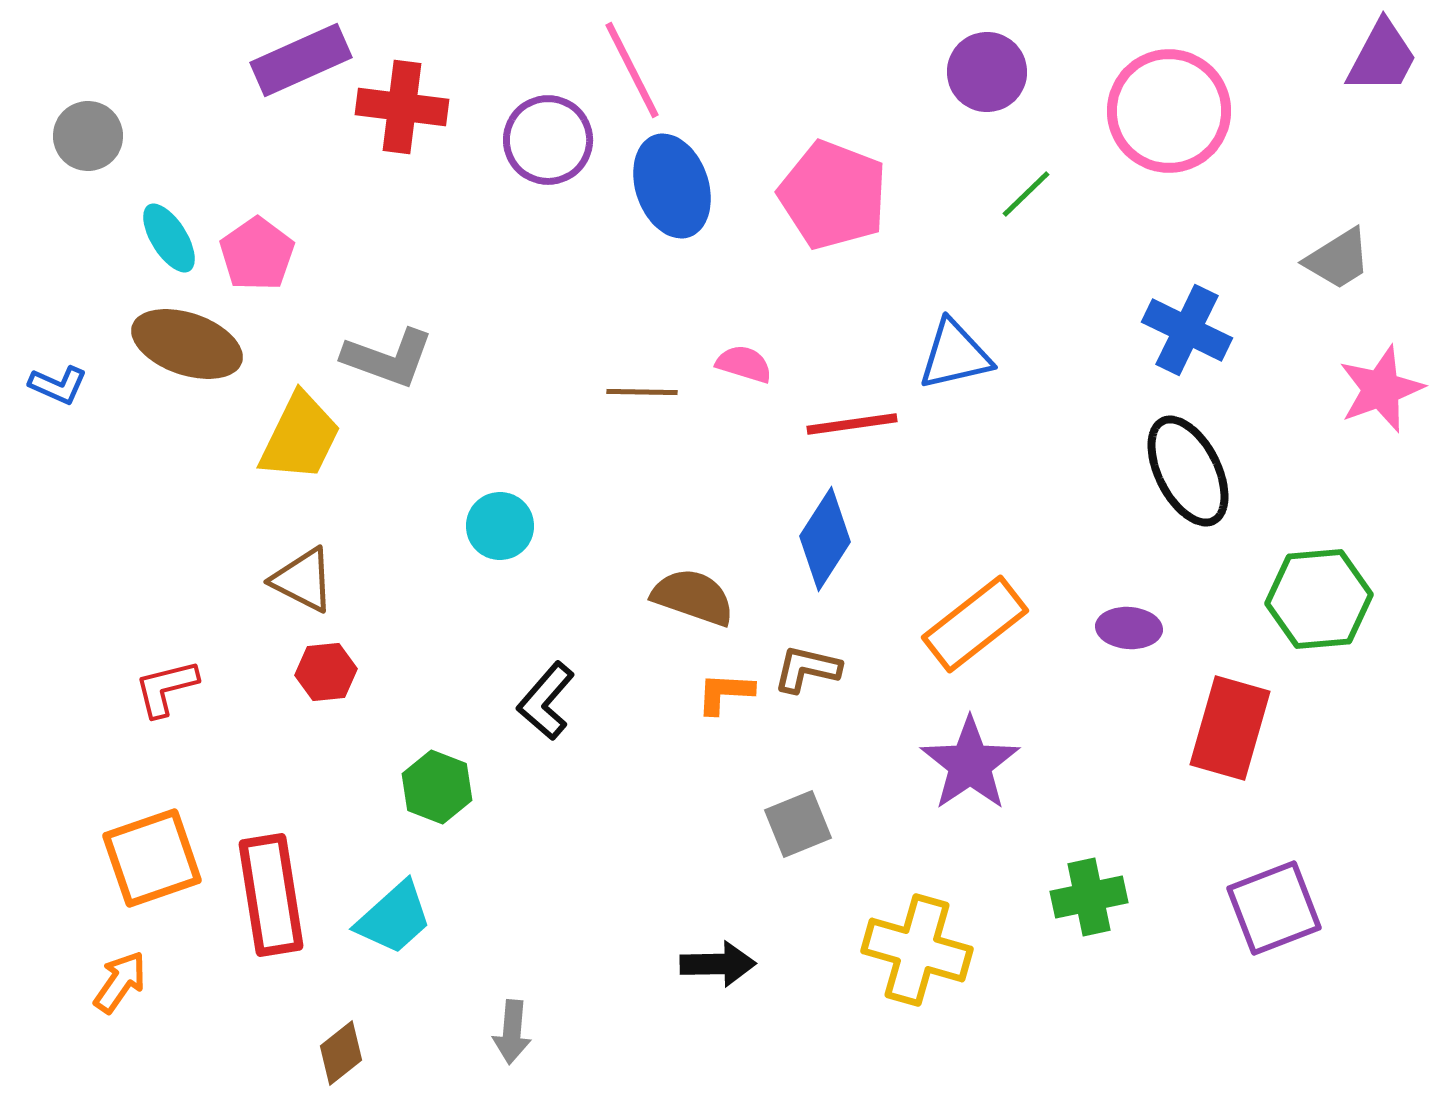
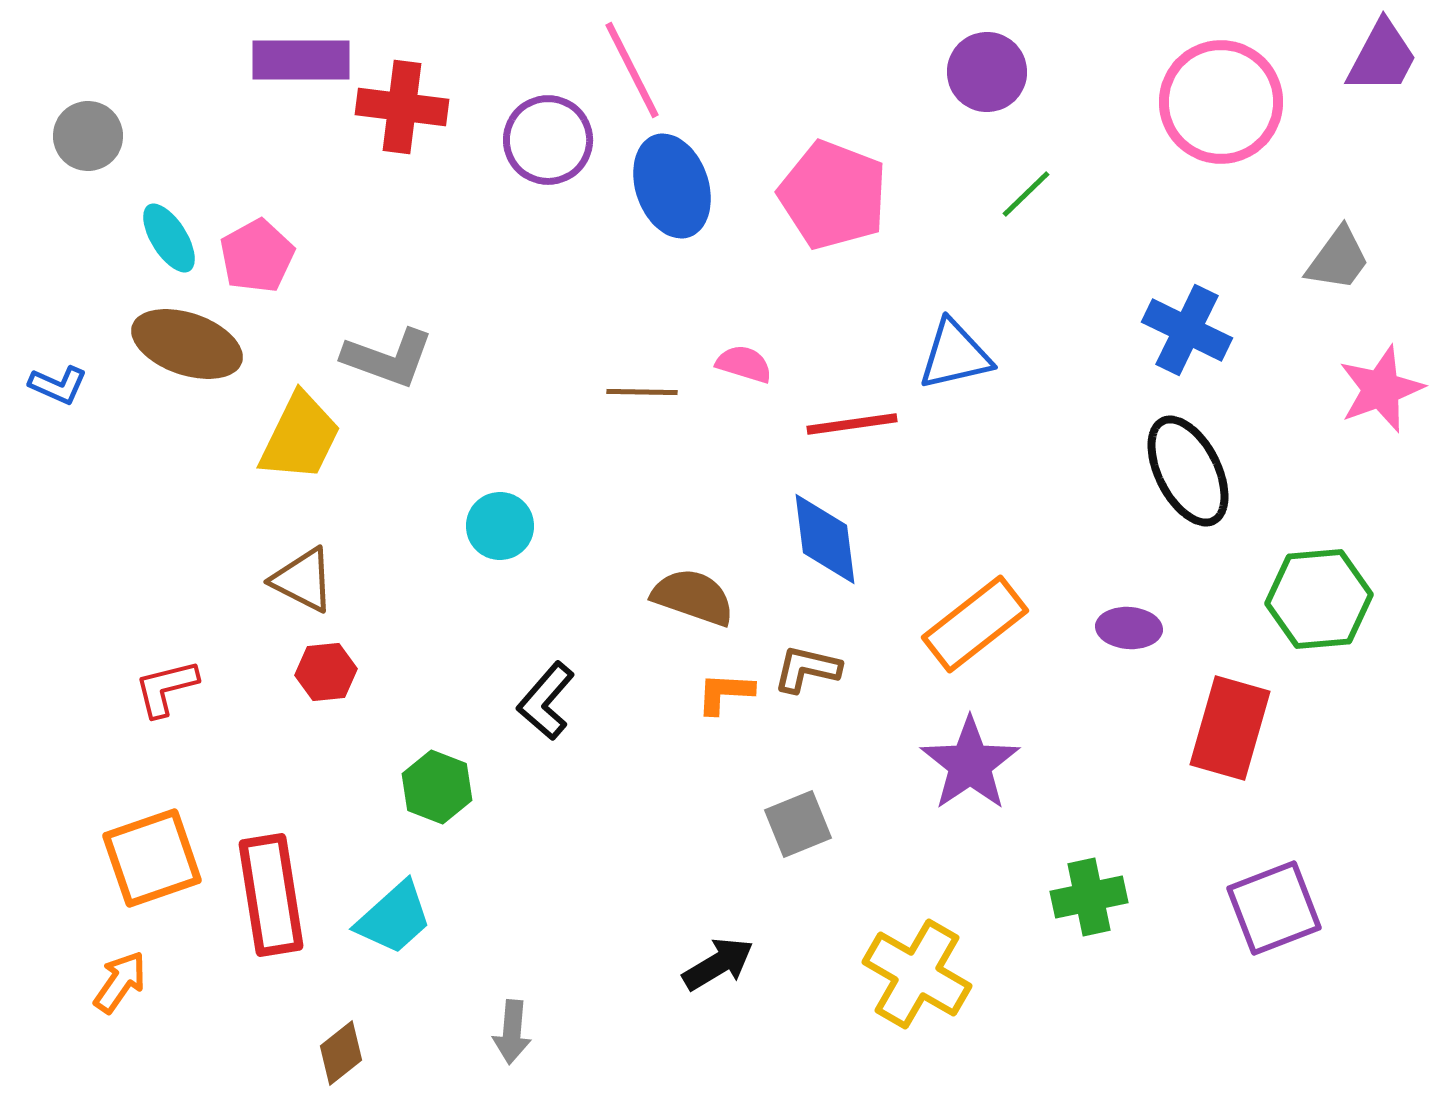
purple rectangle at (301, 60): rotated 24 degrees clockwise
pink circle at (1169, 111): moved 52 px right, 9 px up
pink pentagon at (257, 254): moved 2 px down; rotated 6 degrees clockwise
gray trapezoid at (1338, 259): rotated 22 degrees counterclockwise
blue diamond at (825, 539): rotated 40 degrees counterclockwise
yellow cross at (917, 950): moved 24 px down; rotated 14 degrees clockwise
black arrow at (718, 964): rotated 30 degrees counterclockwise
